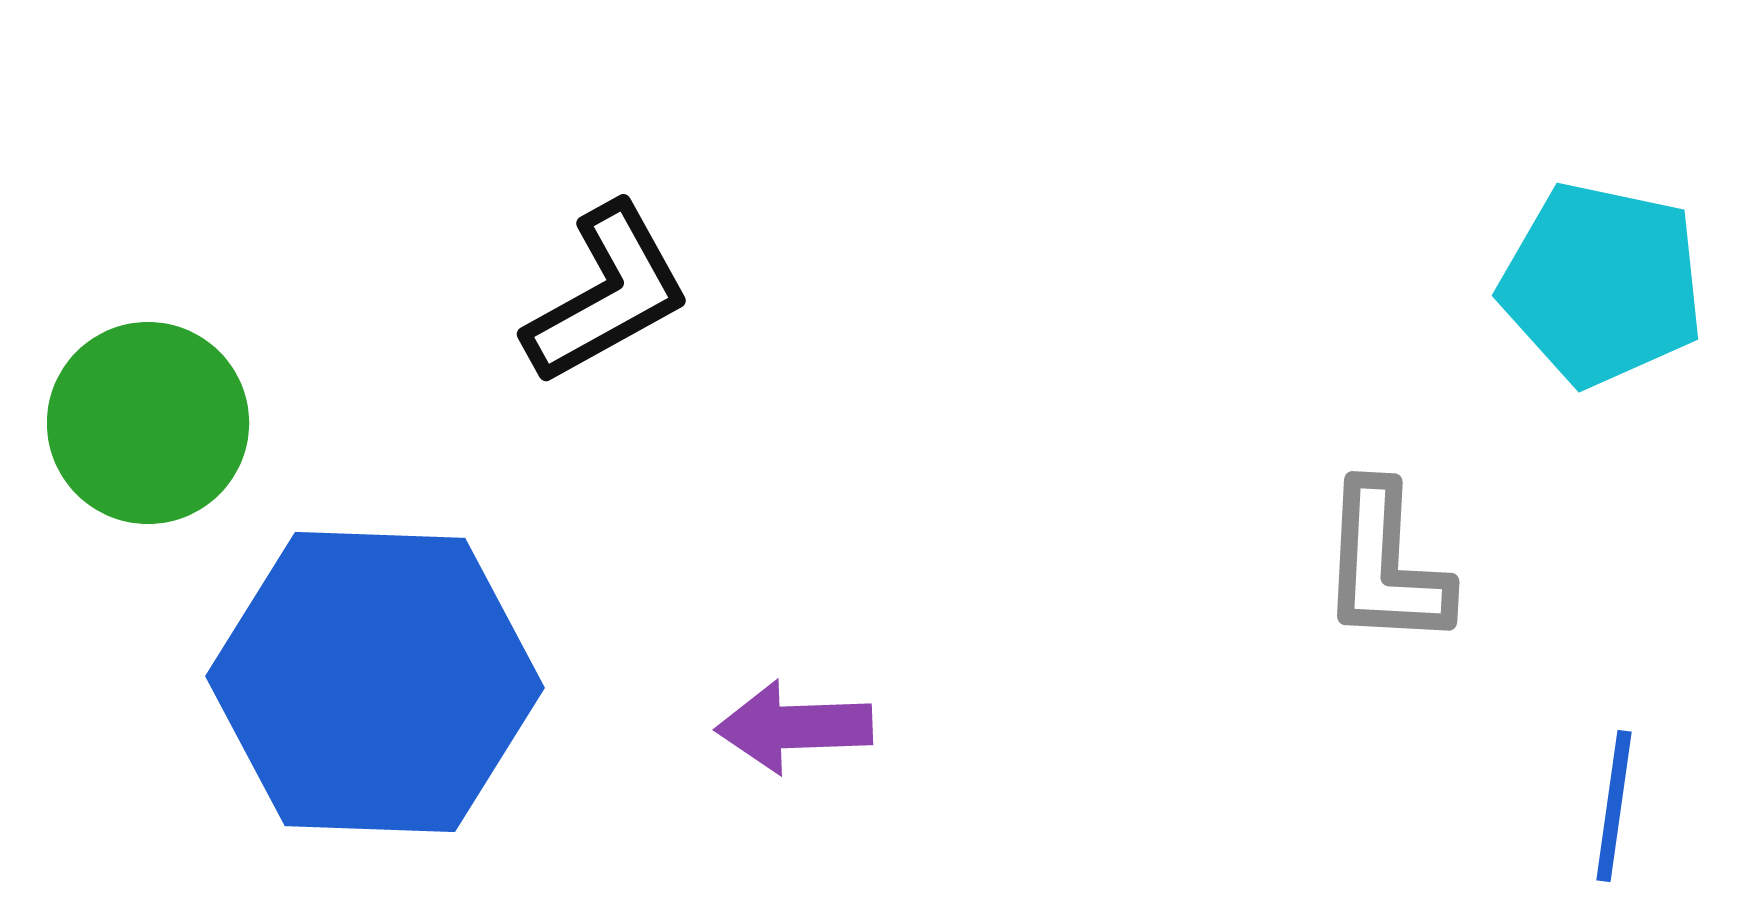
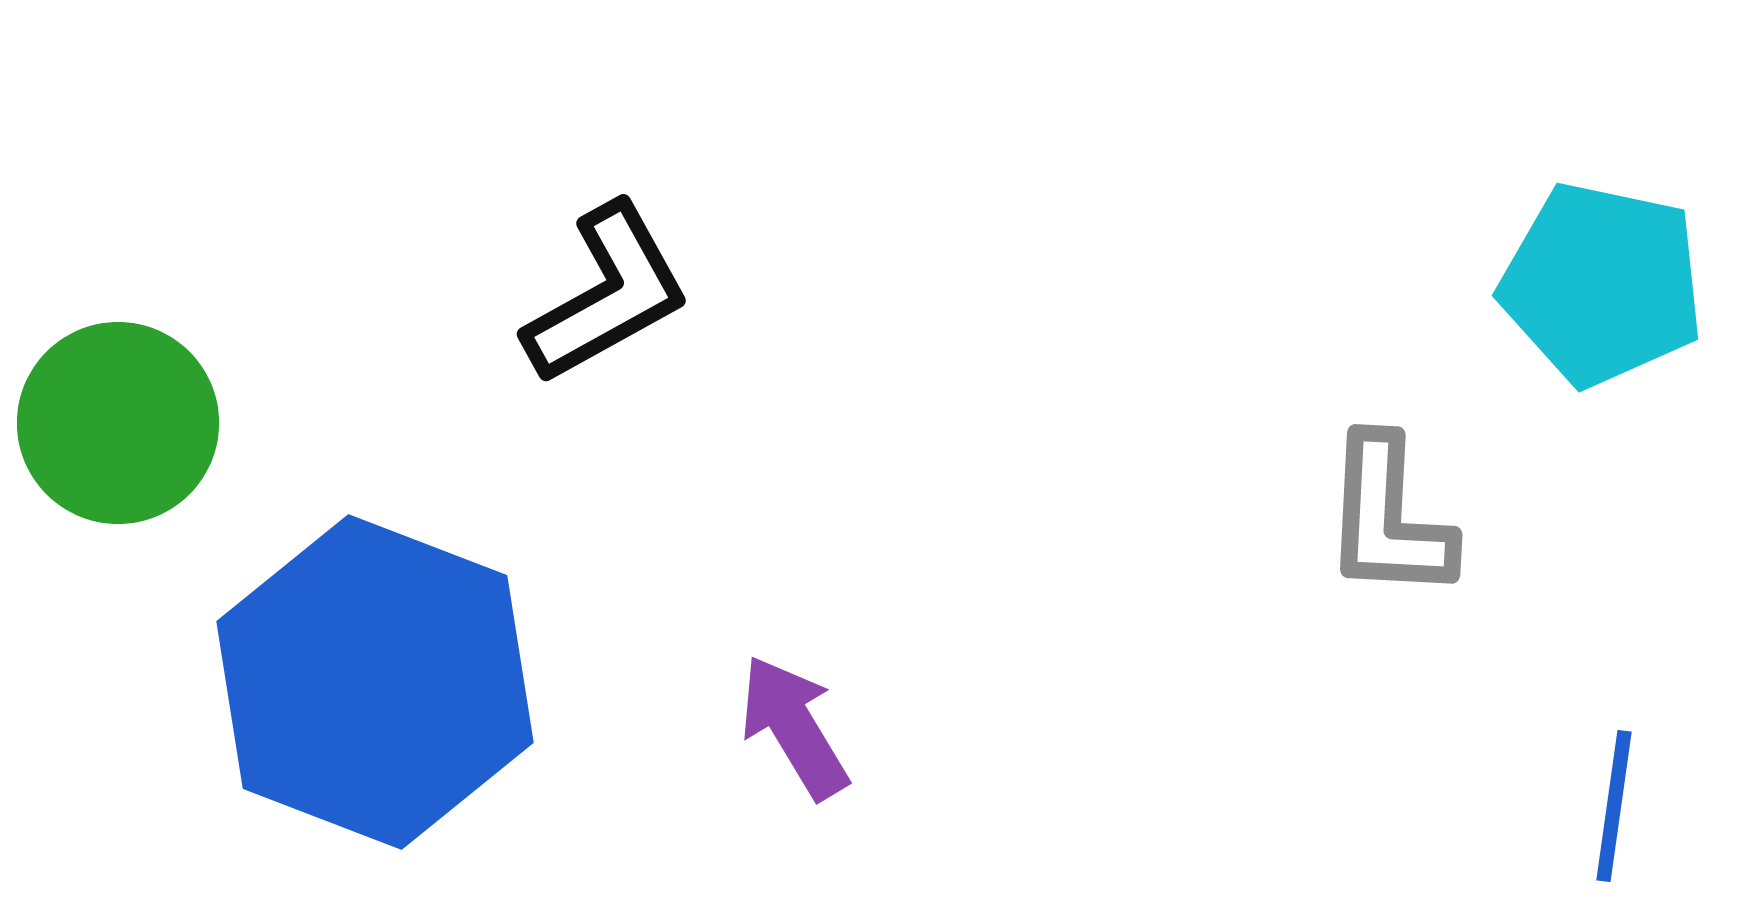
green circle: moved 30 px left
gray L-shape: moved 3 px right, 47 px up
blue hexagon: rotated 19 degrees clockwise
purple arrow: rotated 61 degrees clockwise
